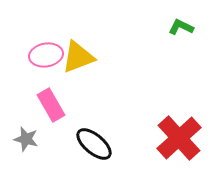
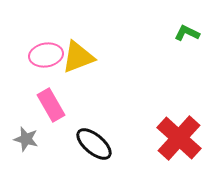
green L-shape: moved 6 px right, 6 px down
red cross: rotated 6 degrees counterclockwise
